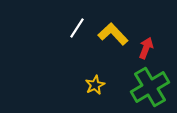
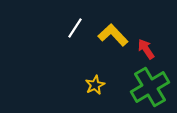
white line: moved 2 px left
yellow L-shape: moved 1 px down
red arrow: moved 1 px down; rotated 55 degrees counterclockwise
